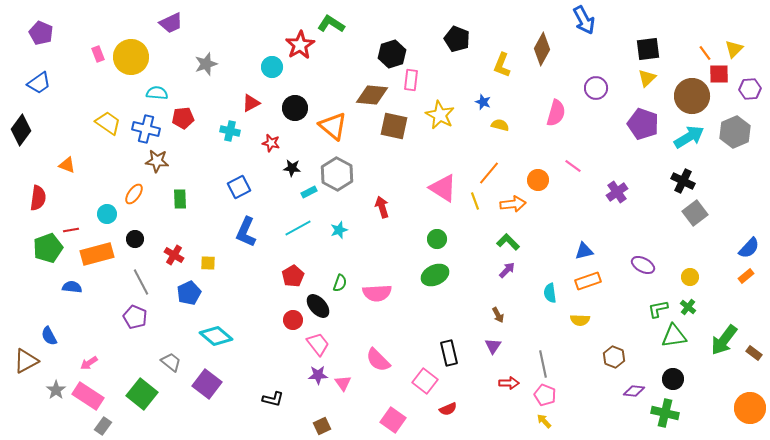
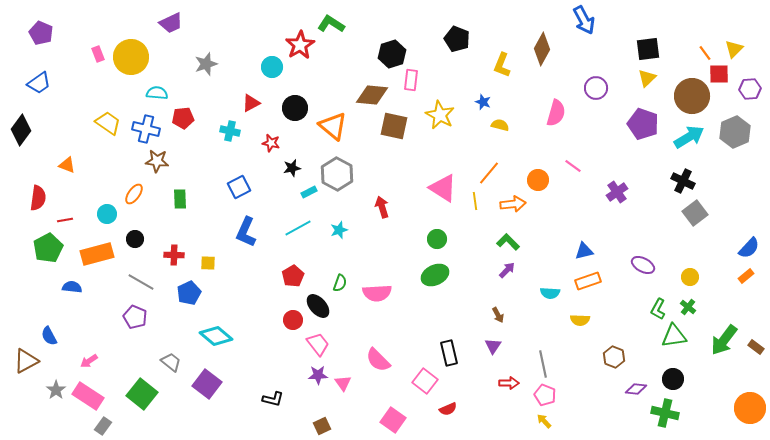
black star at (292, 168): rotated 18 degrees counterclockwise
yellow line at (475, 201): rotated 12 degrees clockwise
red line at (71, 230): moved 6 px left, 10 px up
green pentagon at (48, 248): rotated 8 degrees counterclockwise
red cross at (174, 255): rotated 30 degrees counterclockwise
gray line at (141, 282): rotated 32 degrees counterclockwise
cyan semicircle at (550, 293): rotated 78 degrees counterclockwise
green L-shape at (658, 309): rotated 50 degrees counterclockwise
brown rectangle at (754, 353): moved 2 px right, 6 px up
pink arrow at (89, 363): moved 2 px up
purple diamond at (634, 391): moved 2 px right, 2 px up
